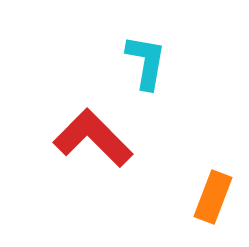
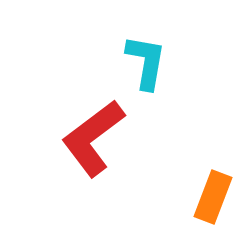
red L-shape: rotated 82 degrees counterclockwise
